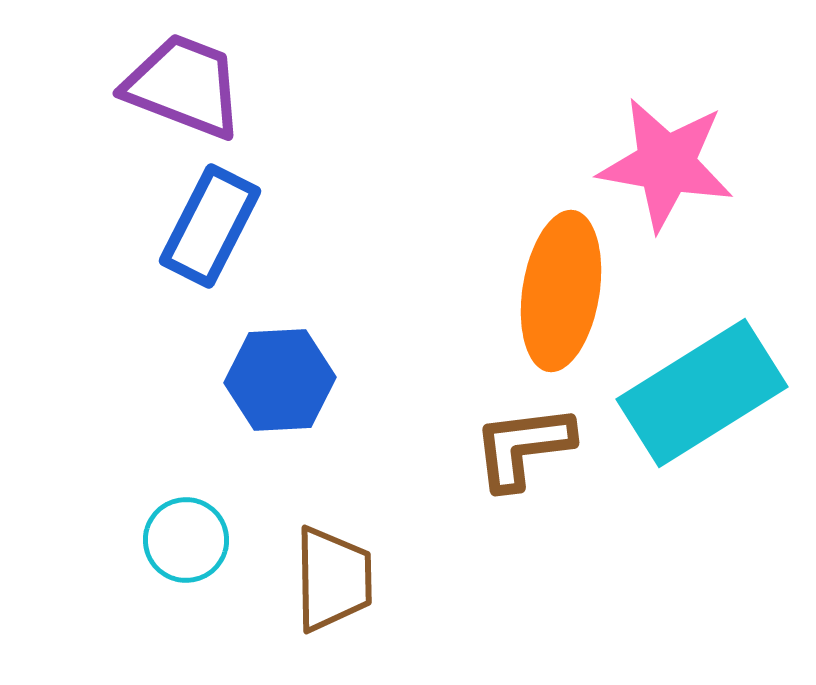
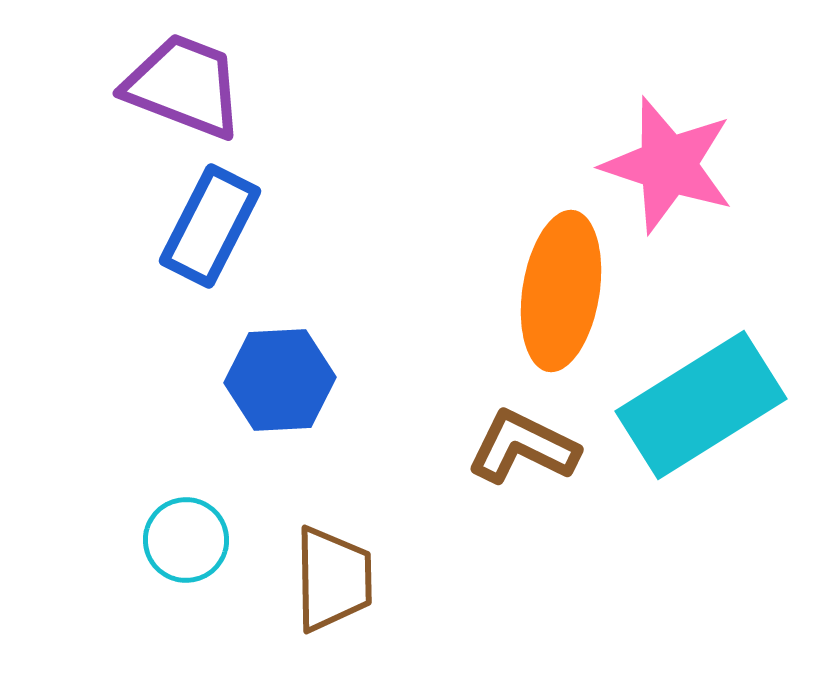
pink star: moved 2 px right, 1 px down; rotated 8 degrees clockwise
cyan rectangle: moved 1 px left, 12 px down
brown L-shape: rotated 33 degrees clockwise
